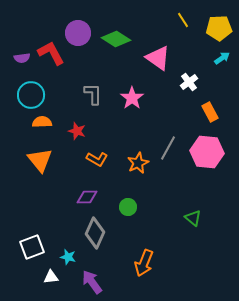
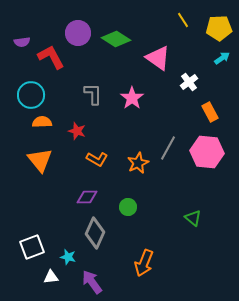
red L-shape: moved 4 px down
purple semicircle: moved 16 px up
